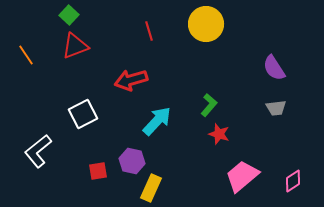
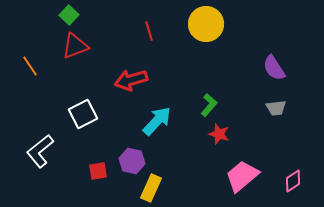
orange line: moved 4 px right, 11 px down
white L-shape: moved 2 px right
